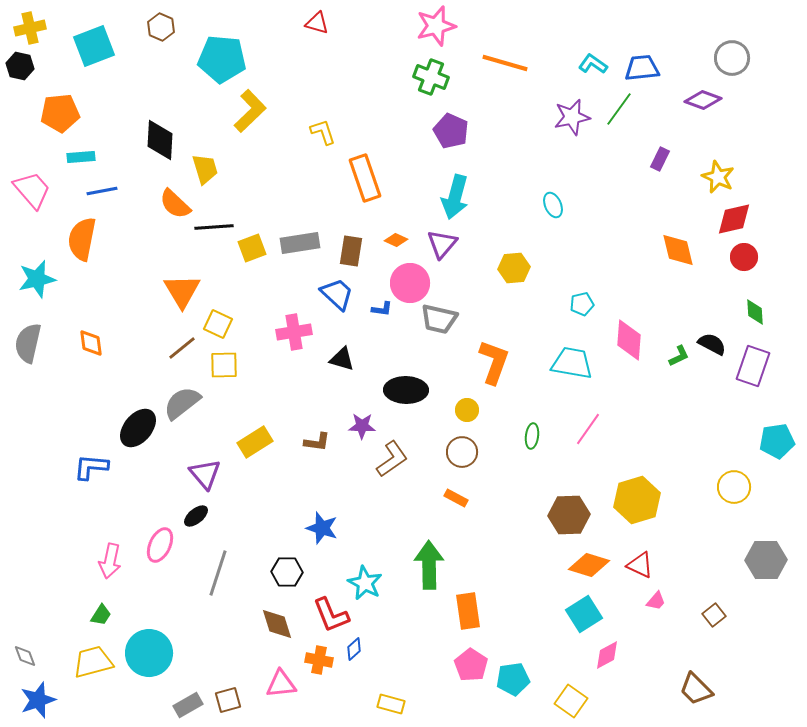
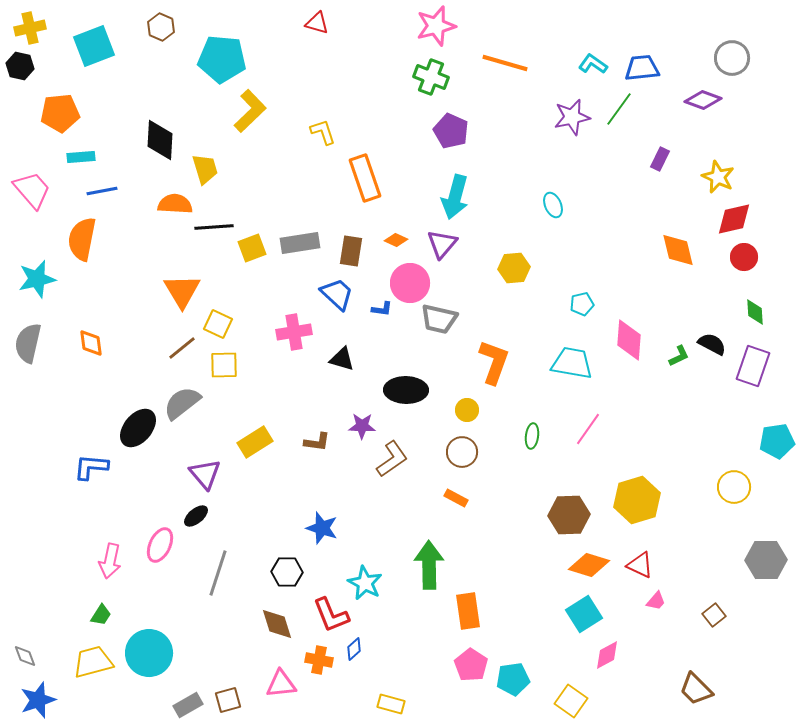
orange semicircle at (175, 204): rotated 140 degrees clockwise
